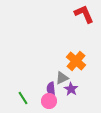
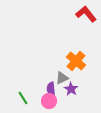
red L-shape: moved 2 px right; rotated 15 degrees counterclockwise
